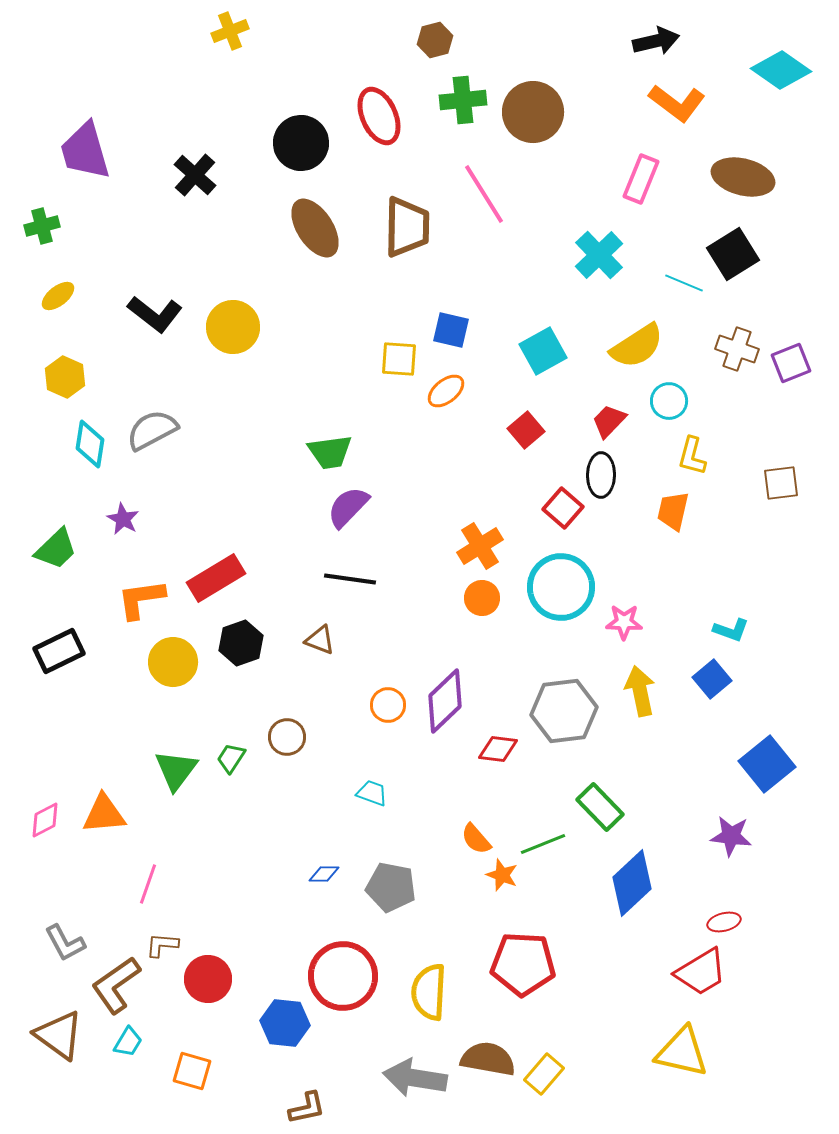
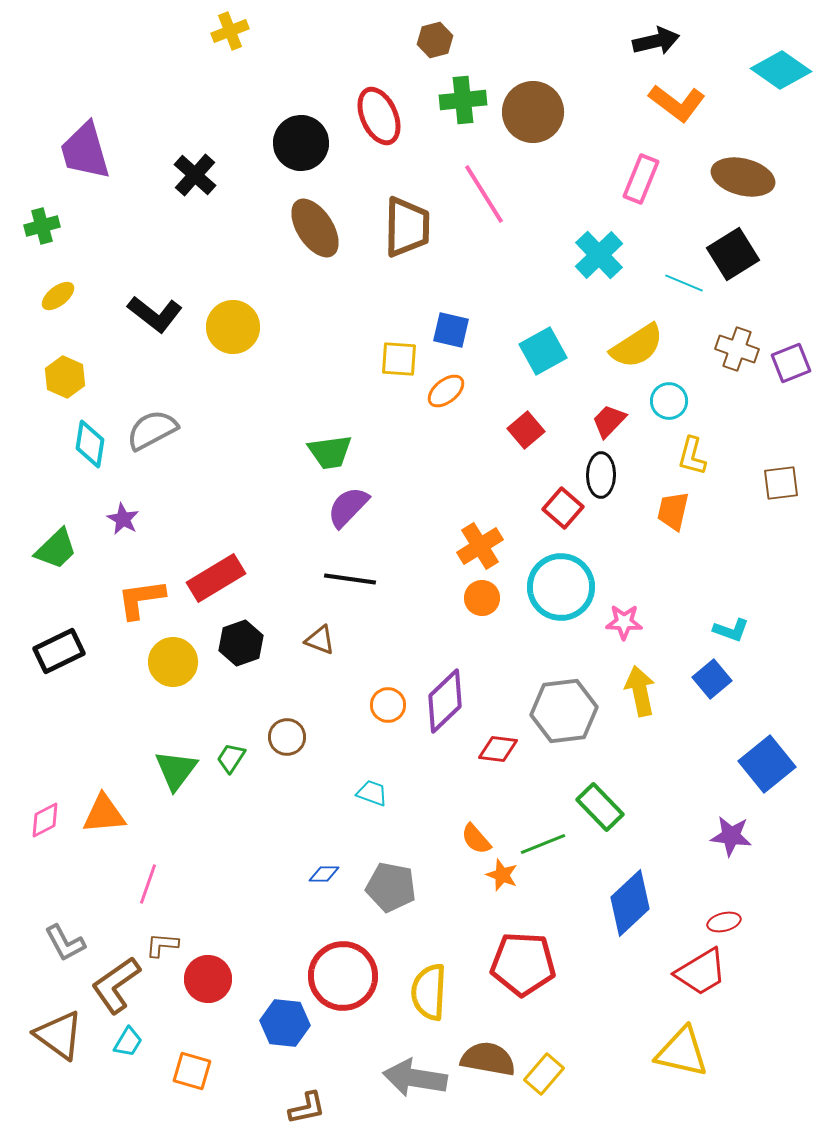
blue diamond at (632, 883): moved 2 px left, 20 px down
